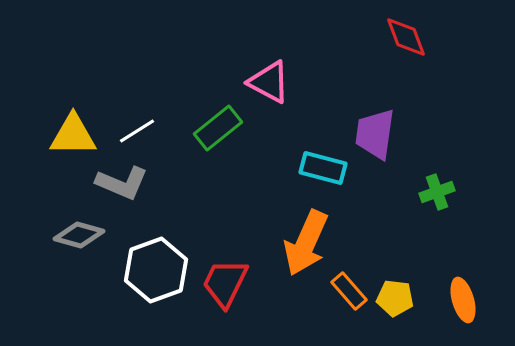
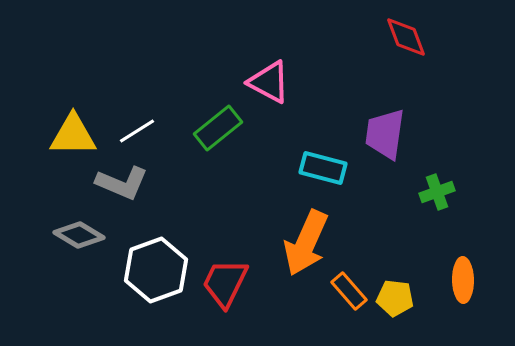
purple trapezoid: moved 10 px right
gray diamond: rotated 15 degrees clockwise
orange ellipse: moved 20 px up; rotated 15 degrees clockwise
